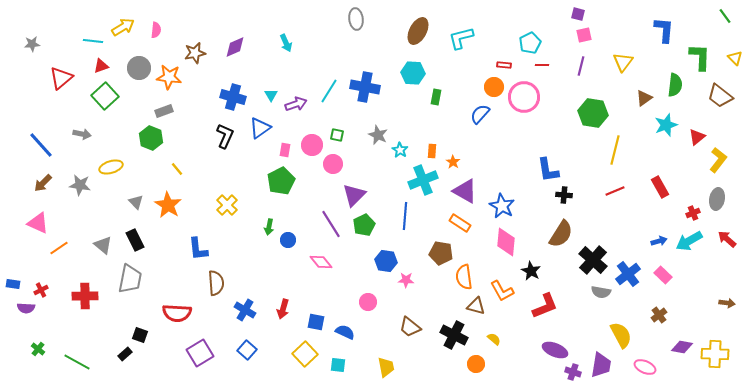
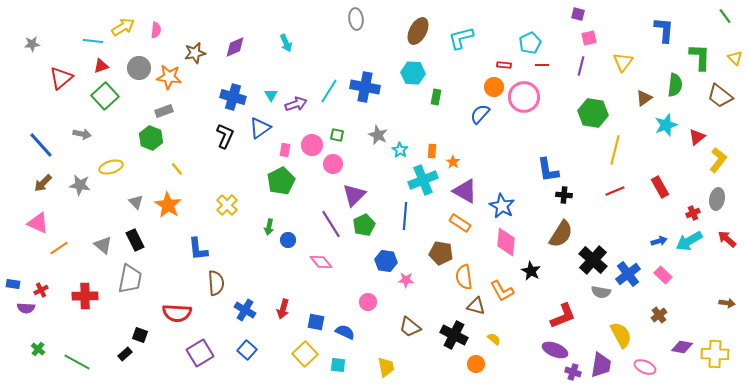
pink square at (584, 35): moved 5 px right, 3 px down
red L-shape at (545, 306): moved 18 px right, 10 px down
